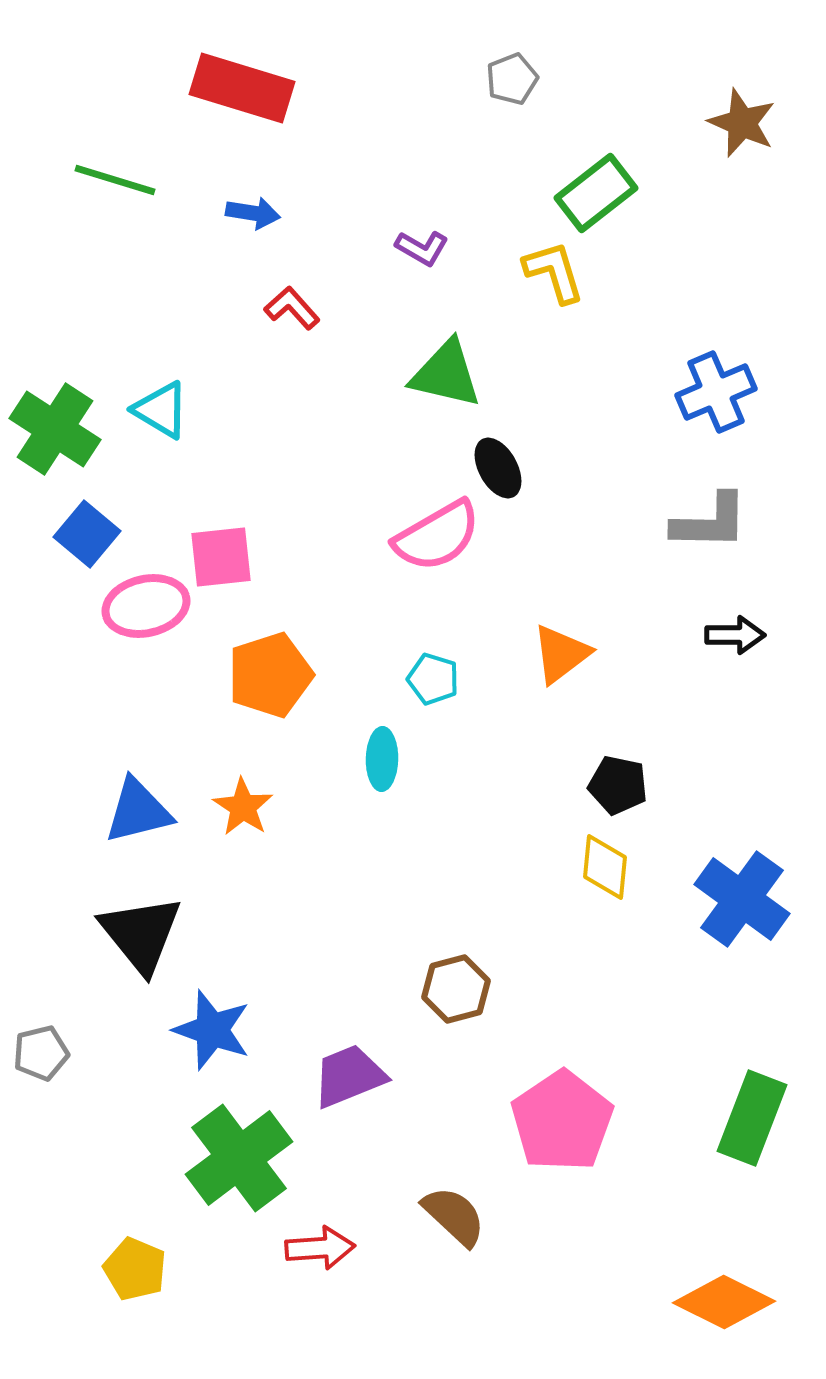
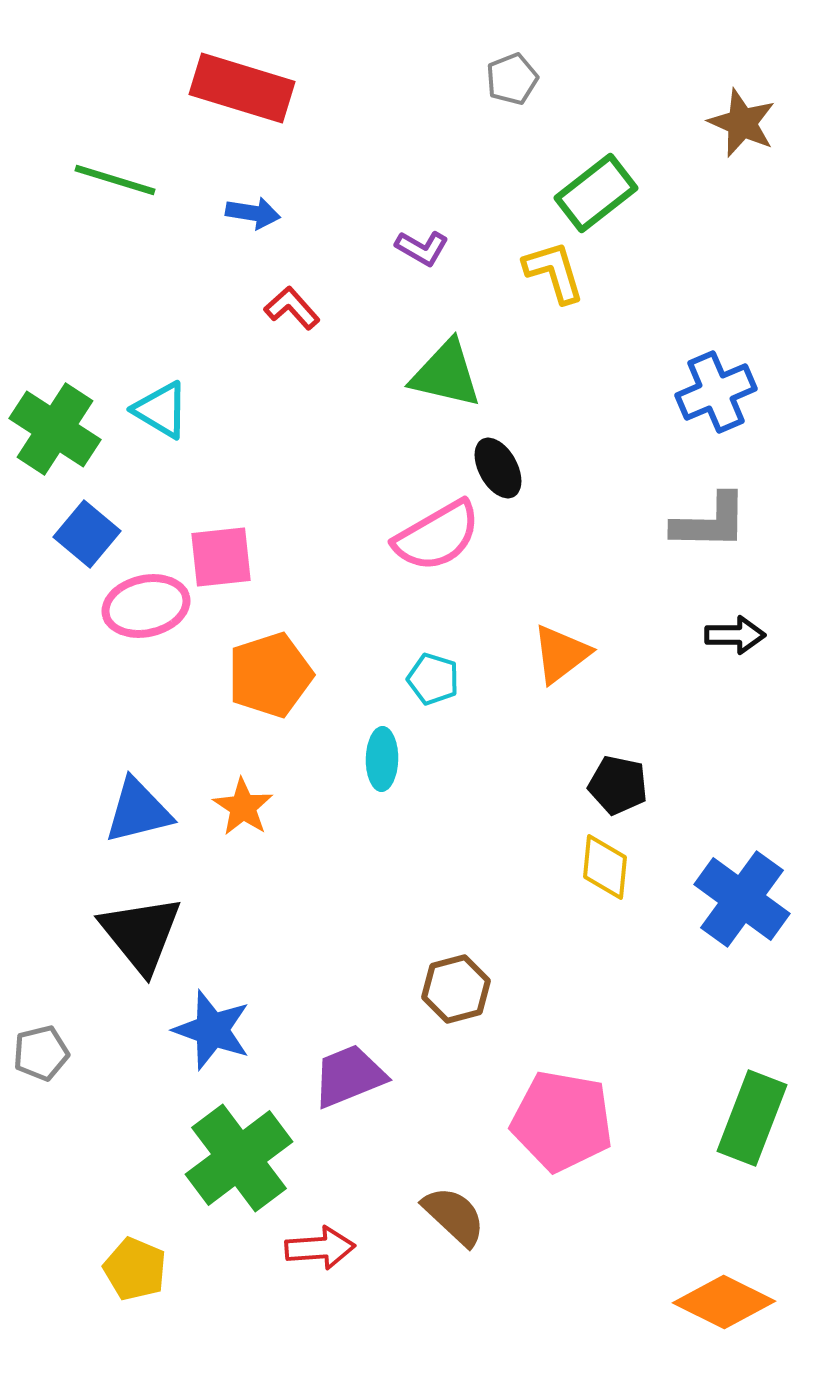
pink pentagon at (562, 1121): rotated 28 degrees counterclockwise
